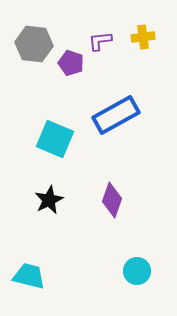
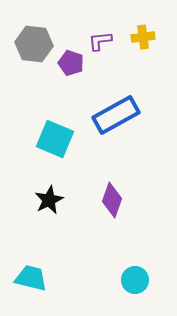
cyan circle: moved 2 px left, 9 px down
cyan trapezoid: moved 2 px right, 2 px down
